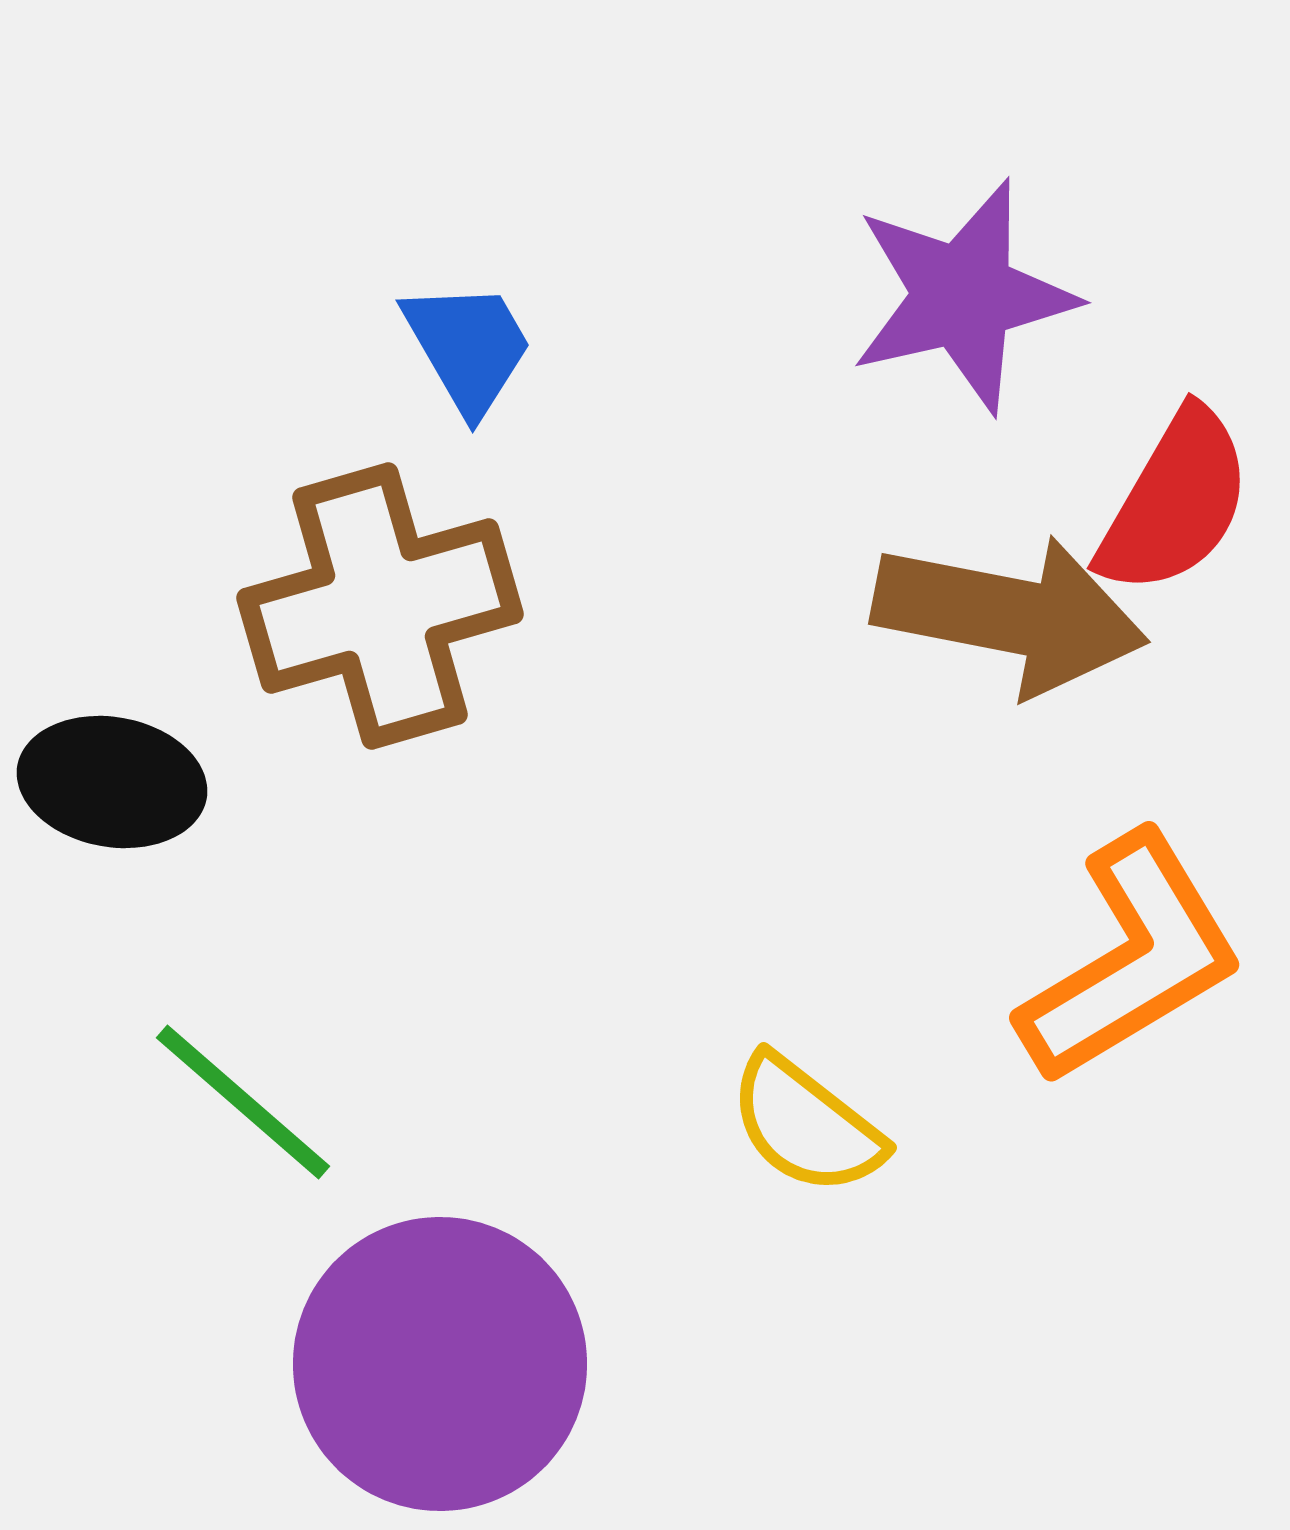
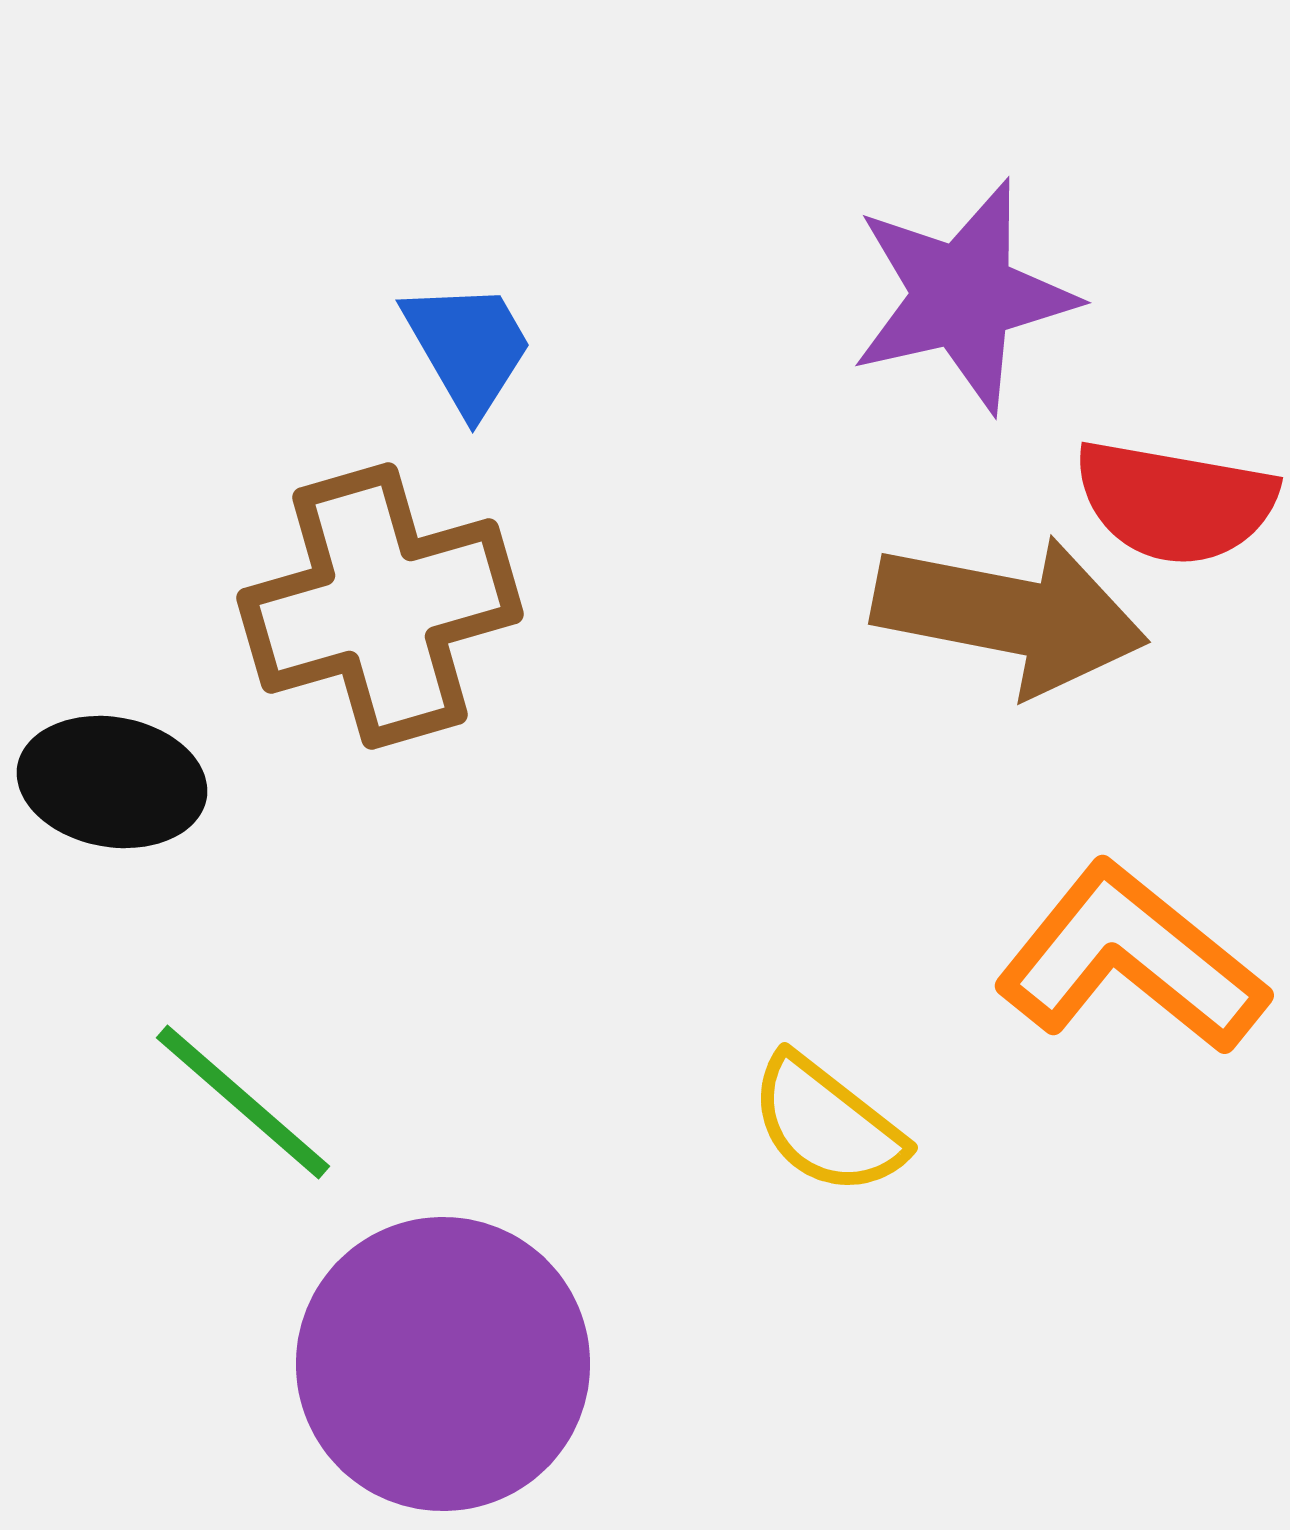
red semicircle: rotated 70 degrees clockwise
orange L-shape: rotated 110 degrees counterclockwise
yellow semicircle: moved 21 px right
purple circle: moved 3 px right
